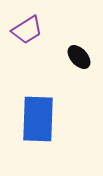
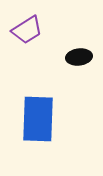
black ellipse: rotated 55 degrees counterclockwise
